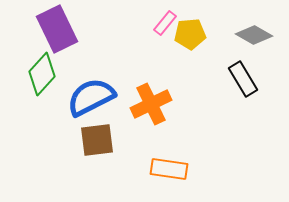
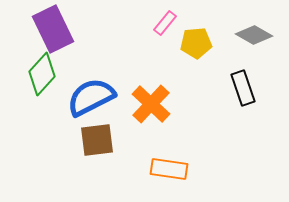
purple rectangle: moved 4 px left
yellow pentagon: moved 6 px right, 9 px down
black rectangle: moved 9 px down; rotated 12 degrees clockwise
orange cross: rotated 21 degrees counterclockwise
